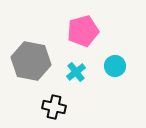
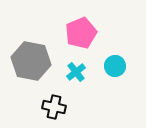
pink pentagon: moved 2 px left, 2 px down; rotated 8 degrees counterclockwise
